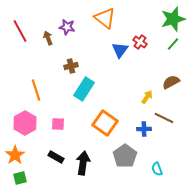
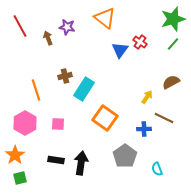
red line: moved 5 px up
brown cross: moved 6 px left, 10 px down
orange square: moved 5 px up
black rectangle: moved 3 px down; rotated 21 degrees counterclockwise
black arrow: moved 2 px left
